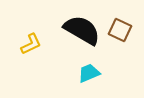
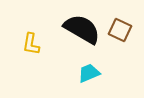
black semicircle: moved 1 px up
yellow L-shape: rotated 125 degrees clockwise
